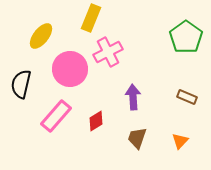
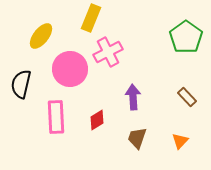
brown rectangle: rotated 24 degrees clockwise
pink rectangle: moved 1 px down; rotated 44 degrees counterclockwise
red diamond: moved 1 px right, 1 px up
